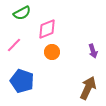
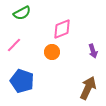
pink diamond: moved 15 px right
